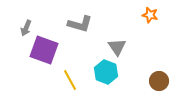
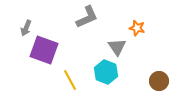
orange star: moved 13 px left, 13 px down
gray L-shape: moved 7 px right, 7 px up; rotated 40 degrees counterclockwise
